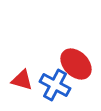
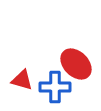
blue cross: moved 2 px down; rotated 28 degrees counterclockwise
